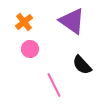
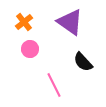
purple triangle: moved 2 px left, 1 px down
black semicircle: moved 1 px right, 3 px up
